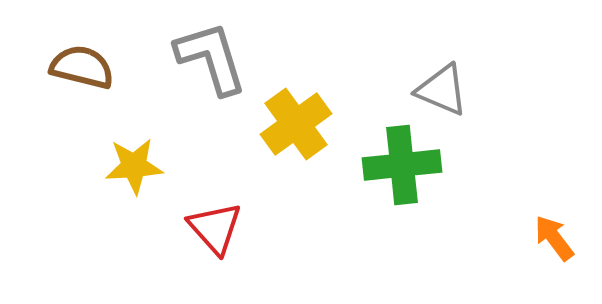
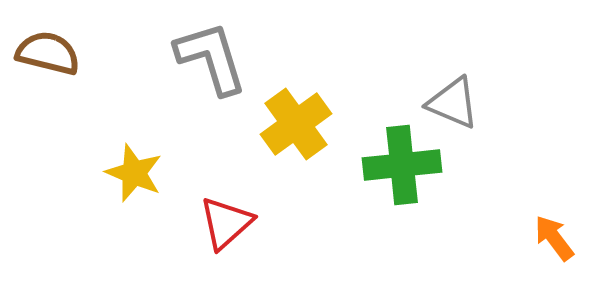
brown semicircle: moved 34 px left, 14 px up
gray triangle: moved 11 px right, 13 px down
yellow star: moved 7 px down; rotated 26 degrees clockwise
red triangle: moved 11 px right, 5 px up; rotated 30 degrees clockwise
